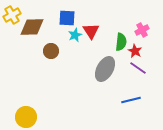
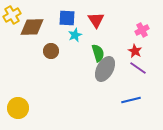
red triangle: moved 5 px right, 11 px up
green semicircle: moved 23 px left, 11 px down; rotated 24 degrees counterclockwise
yellow circle: moved 8 px left, 9 px up
